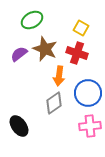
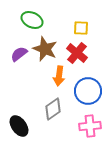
green ellipse: rotated 55 degrees clockwise
yellow square: rotated 28 degrees counterclockwise
red cross: rotated 20 degrees clockwise
blue circle: moved 2 px up
gray diamond: moved 1 px left, 6 px down
